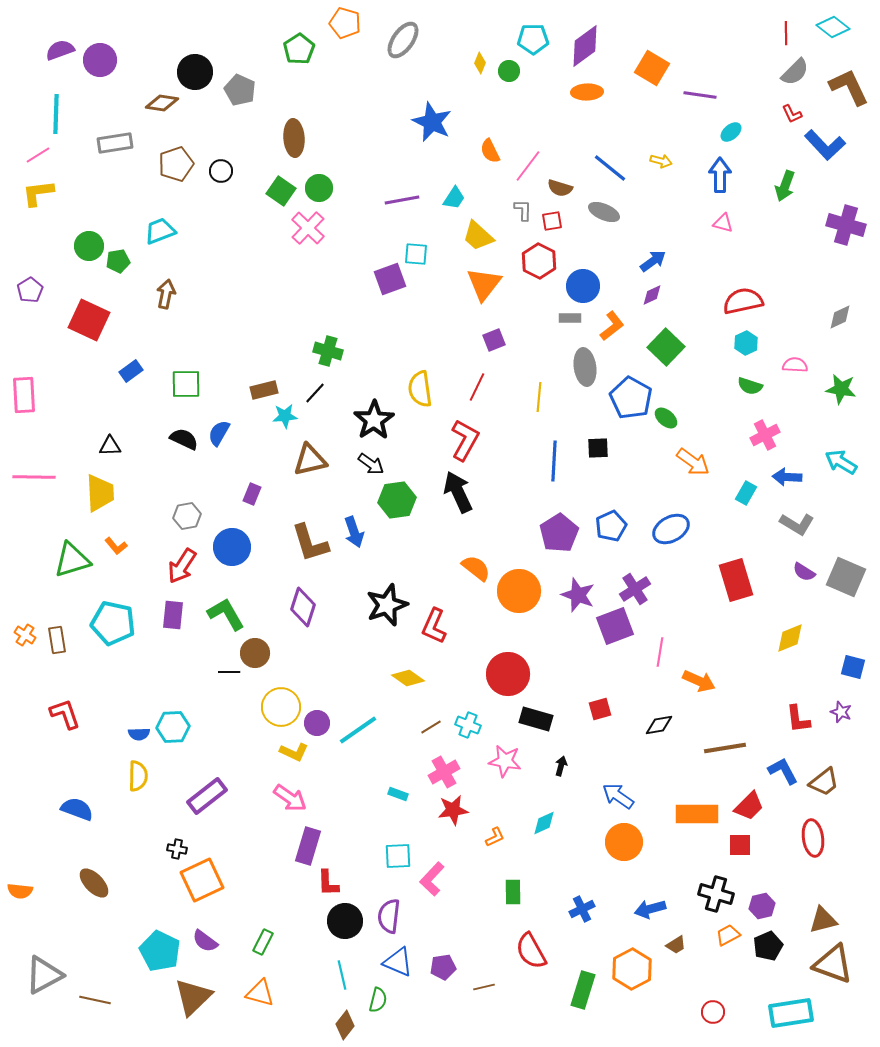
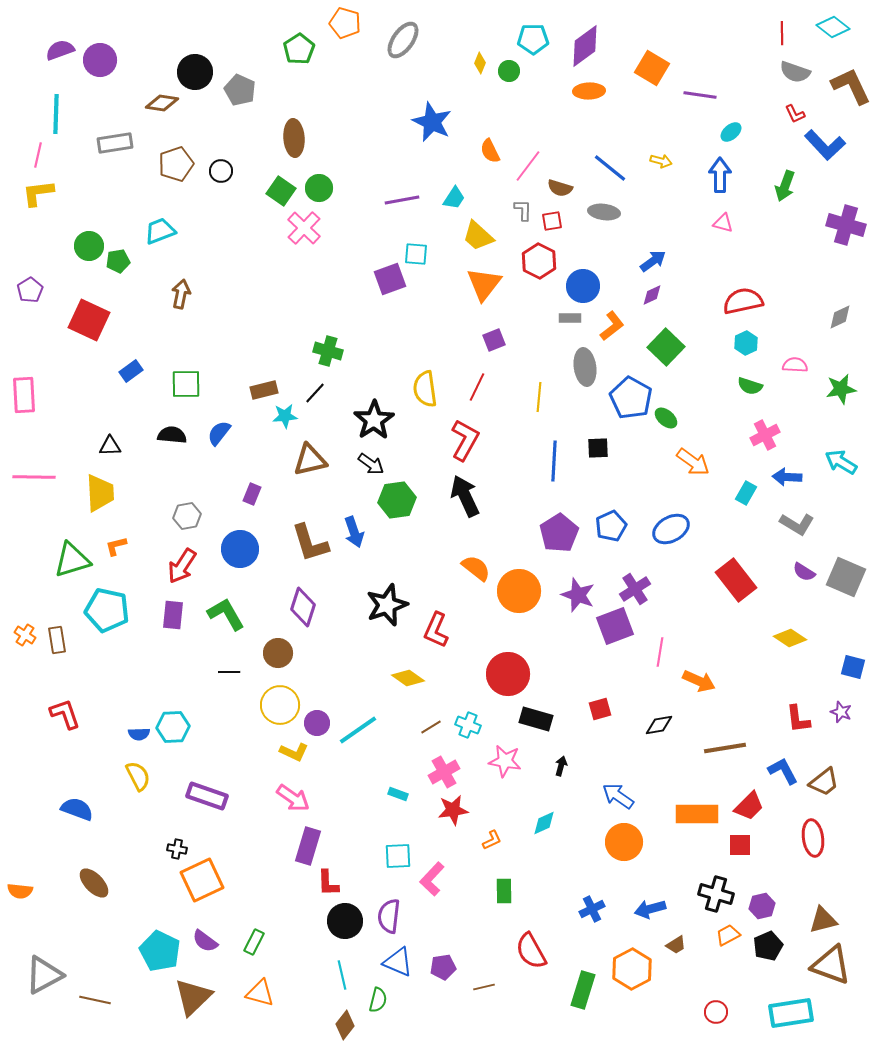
red line at (786, 33): moved 4 px left
gray semicircle at (795, 72): rotated 64 degrees clockwise
brown L-shape at (849, 87): moved 2 px right, 1 px up
orange ellipse at (587, 92): moved 2 px right, 1 px up
red L-shape at (792, 114): moved 3 px right
pink line at (38, 155): rotated 45 degrees counterclockwise
gray ellipse at (604, 212): rotated 16 degrees counterclockwise
pink cross at (308, 228): moved 4 px left
brown arrow at (166, 294): moved 15 px right
yellow semicircle at (420, 389): moved 5 px right
green star at (841, 389): rotated 20 degrees counterclockwise
blue semicircle at (219, 433): rotated 8 degrees clockwise
black semicircle at (184, 439): moved 12 px left, 4 px up; rotated 20 degrees counterclockwise
black arrow at (458, 492): moved 7 px right, 4 px down
orange L-shape at (116, 546): rotated 115 degrees clockwise
blue circle at (232, 547): moved 8 px right, 2 px down
red rectangle at (736, 580): rotated 21 degrees counterclockwise
cyan pentagon at (113, 623): moved 6 px left, 13 px up
red L-shape at (434, 626): moved 2 px right, 4 px down
yellow diamond at (790, 638): rotated 56 degrees clockwise
brown circle at (255, 653): moved 23 px right
yellow circle at (281, 707): moved 1 px left, 2 px up
yellow semicircle at (138, 776): rotated 28 degrees counterclockwise
purple rectangle at (207, 796): rotated 57 degrees clockwise
pink arrow at (290, 798): moved 3 px right
orange L-shape at (495, 837): moved 3 px left, 3 px down
green rectangle at (513, 892): moved 9 px left, 1 px up
blue cross at (582, 909): moved 10 px right
green rectangle at (263, 942): moved 9 px left
brown triangle at (833, 964): moved 2 px left, 1 px down
red circle at (713, 1012): moved 3 px right
